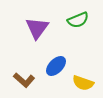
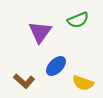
purple triangle: moved 3 px right, 4 px down
brown L-shape: moved 1 px down
